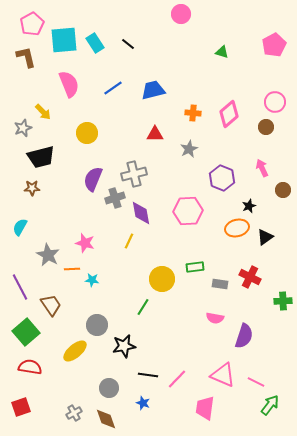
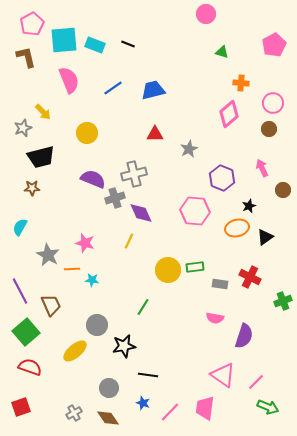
pink circle at (181, 14): moved 25 px right
cyan rectangle at (95, 43): moved 2 px down; rotated 36 degrees counterclockwise
black line at (128, 44): rotated 16 degrees counterclockwise
pink semicircle at (69, 84): moved 4 px up
pink circle at (275, 102): moved 2 px left, 1 px down
orange cross at (193, 113): moved 48 px right, 30 px up
brown circle at (266, 127): moved 3 px right, 2 px down
purple semicircle at (93, 179): rotated 90 degrees clockwise
pink hexagon at (188, 211): moved 7 px right; rotated 8 degrees clockwise
purple diamond at (141, 213): rotated 15 degrees counterclockwise
yellow circle at (162, 279): moved 6 px right, 9 px up
purple line at (20, 287): moved 4 px down
green cross at (283, 301): rotated 18 degrees counterclockwise
brown trapezoid at (51, 305): rotated 10 degrees clockwise
red semicircle at (30, 367): rotated 10 degrees clockwise
pink triangle at (223, 375): rotated 12 degrees clockwise
pink line at (177, 379): moved 7 px left, 33 px down
pink line at (256, 382): rotated 72 degrees counterclockwise
green arrow at (270, 405): moved 2 px left, 2 px down; rotated 75 degrees clockwise
brown diamond at (106, 419): moved 2 px right, 1 px up; rotated 15 degrees counterclockwise
